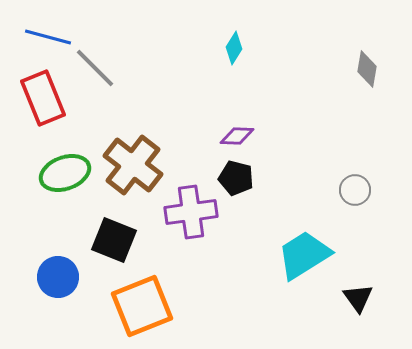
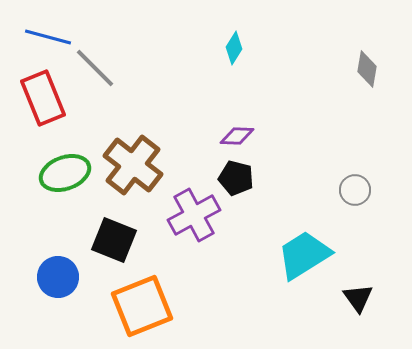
purple cross: moved 3 px right, 3 px down; rotated 21 degrees counterclockwise
